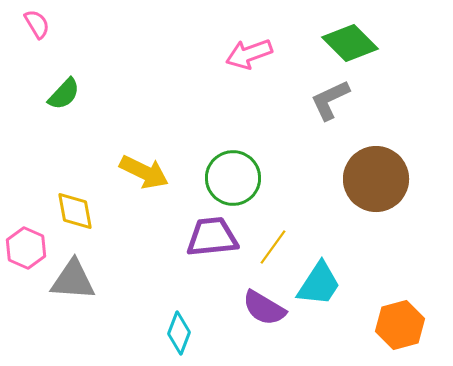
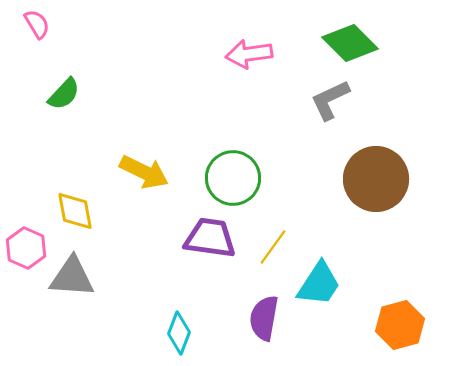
pink arrow: rotated 12 degrees clockwise
purple trapezoid: moved 2 px left, 1 px down; rotated 14 degrees clockwise
gray triangle: moved 1 px left, 3 px up
purple semicircle: moved 10 px down; rotated 69 degrees clockwise
